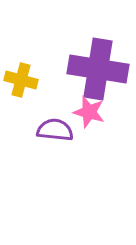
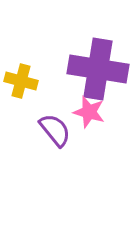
yellow cross: moved 1 px down
purple semicircle: rotated 45 degrees clockwise
